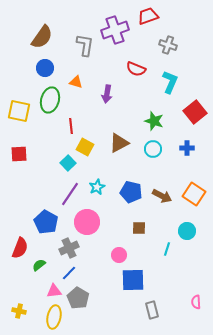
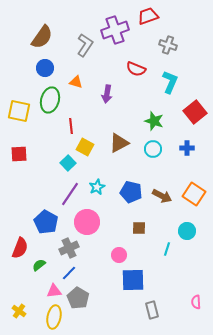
gray L-shape at (85, 45): rotated 25 degrees clockwise
yellow cross at (19, 311): rotated 24 degrees clockwise
